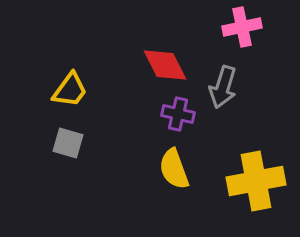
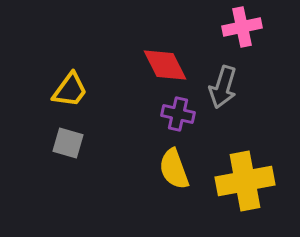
yellow cross: moved 11 px left
